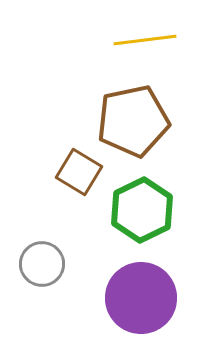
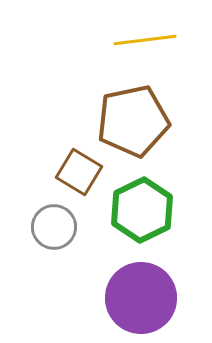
gray circle: moved 12 px right, 37 px up
